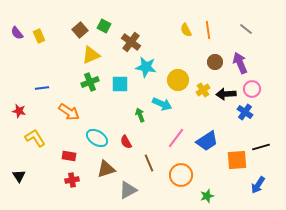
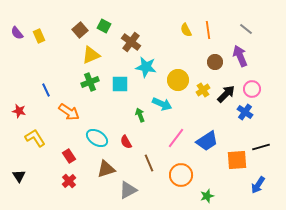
purple arrow: moved 7 px up
blue line: moved 4 px right, 2 px down; rotated 72 degrees clockwise
black arrow: rotated 138 degrees clockwise
red rectangle: rotated 48 degrees clockwise
red cross: moved 3 px left, 1 px down; rotated 32 degrees counterclockwise
